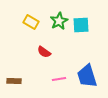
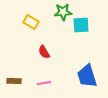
green star: moved 4 px right, 9 px up; rotated 24 degrees clockwise
red semicircle: rotated 24 degrees clockwise
pink line: moved 15 px left, 4 px down
